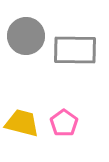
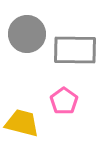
gray circle: moved 1 px right, 2 px up
pink pentagon: moved 22 px up
